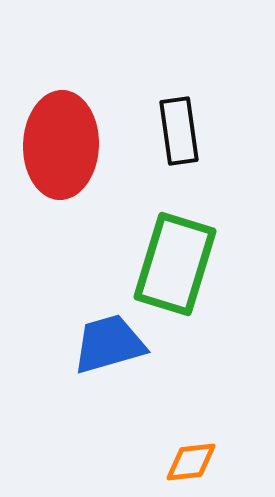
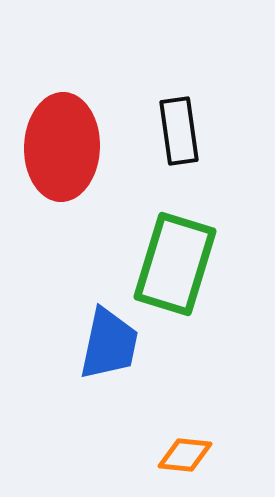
red ellipse: moved 1 px right, 2 px down
blue trapezoid: rotated 118 degrees clockwise
orange diamond: moved 6 px left, 7 px up; rotated 12 degrees clockwise
